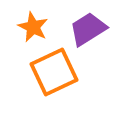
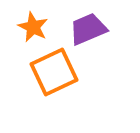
purple trapezoid: rotated 9 degrees clockwise
